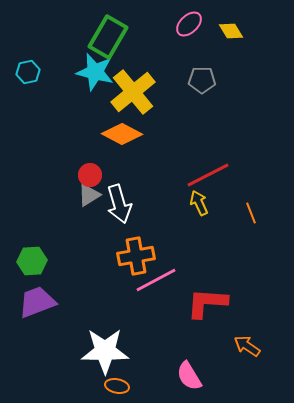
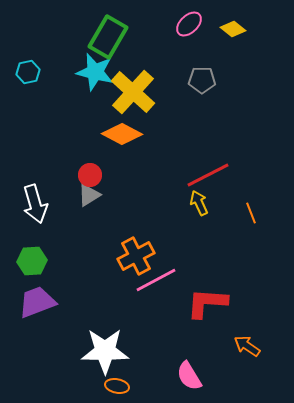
yellow diamond: moved 2 px right, 2 px up; rotated 20 degrees counterclockwise
yellow cross: rotated 9 degrees counterclockwise
white arrow: moved 84 px left
orange cross: rotated 18 degrees counterclockwise
